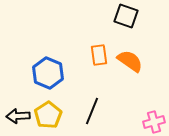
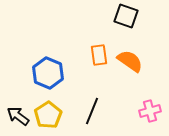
black arrow: rotated 40 degrees clockwise
pink cross: moved 4 px left, 11 px up
